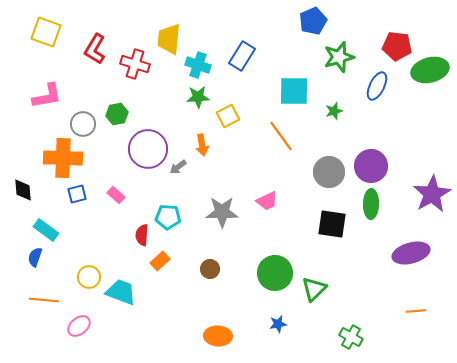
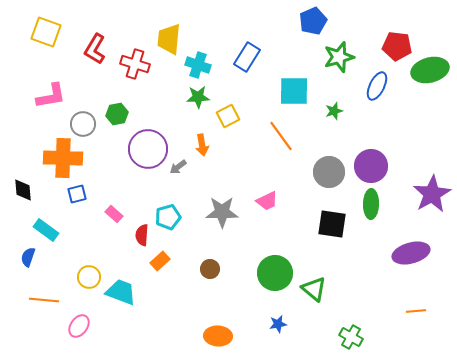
blue rectangle at (242, 56): moved 5 px right, 1 px down
pink L-shape at (47, 96): moved 4 px right
pink rectangle at (116, 195): moved 2 px left, 19 px down
cyan pentagon at (168, 217): rotated 20 degrees counterclockwise
blue semicircle at (35, 257): moved 7 px left
green triangle at (314, 289): rotated 36 degrees counterclockwise
pink ellipse at (79, 326): rotated 15 degrees counterclockwise
